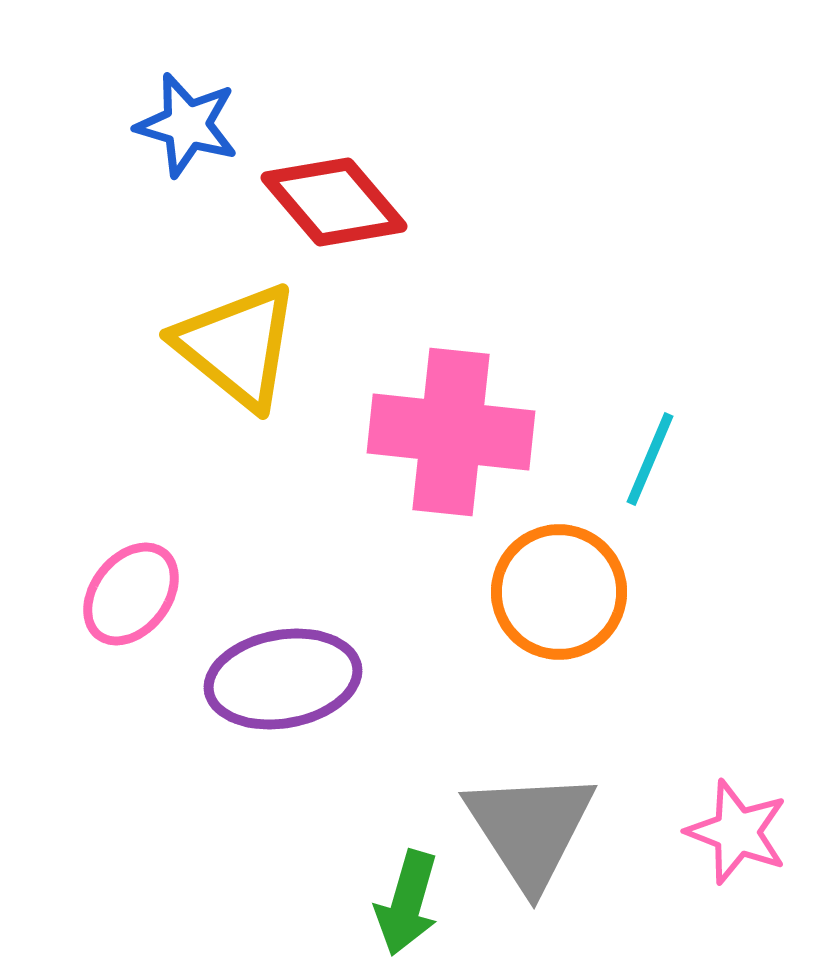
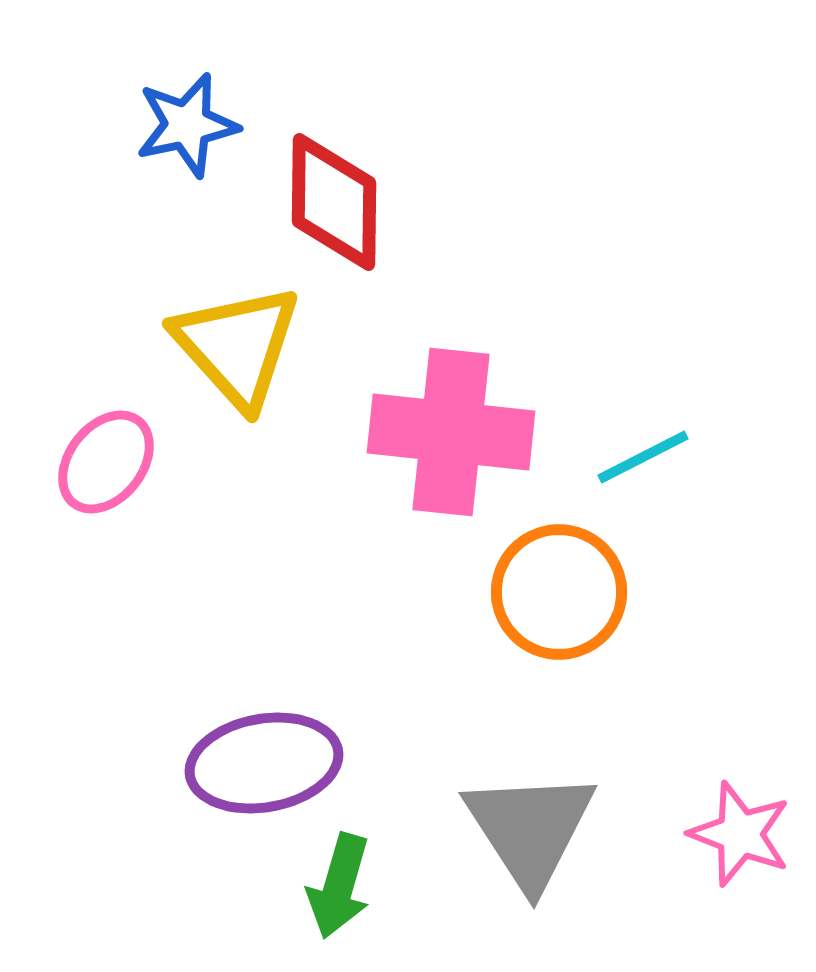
blue star: rotated 28 degrees counterclockwise
red diamond: rotated 41 degrees clockwise
yellow triangle: rotated 9 degrees clockwise
cyan line: moved 7 px left, 2 px up; rotated 40 degrees clockwise
pink ellipse: moved 25 px left, 132 px up
purple ellipse: moved 19 px left, 84 px down
pink star: moved 3 px right, 2 px down
green arrow: moved 68 px left, 17 px up
